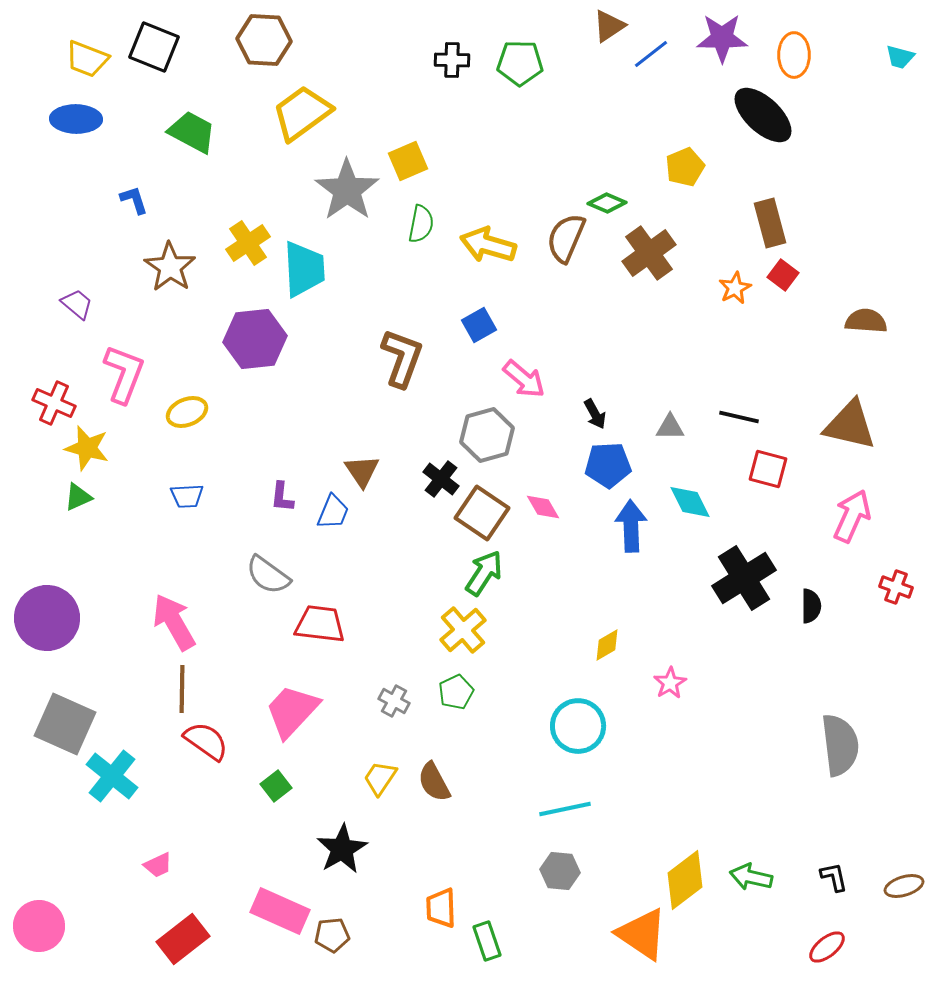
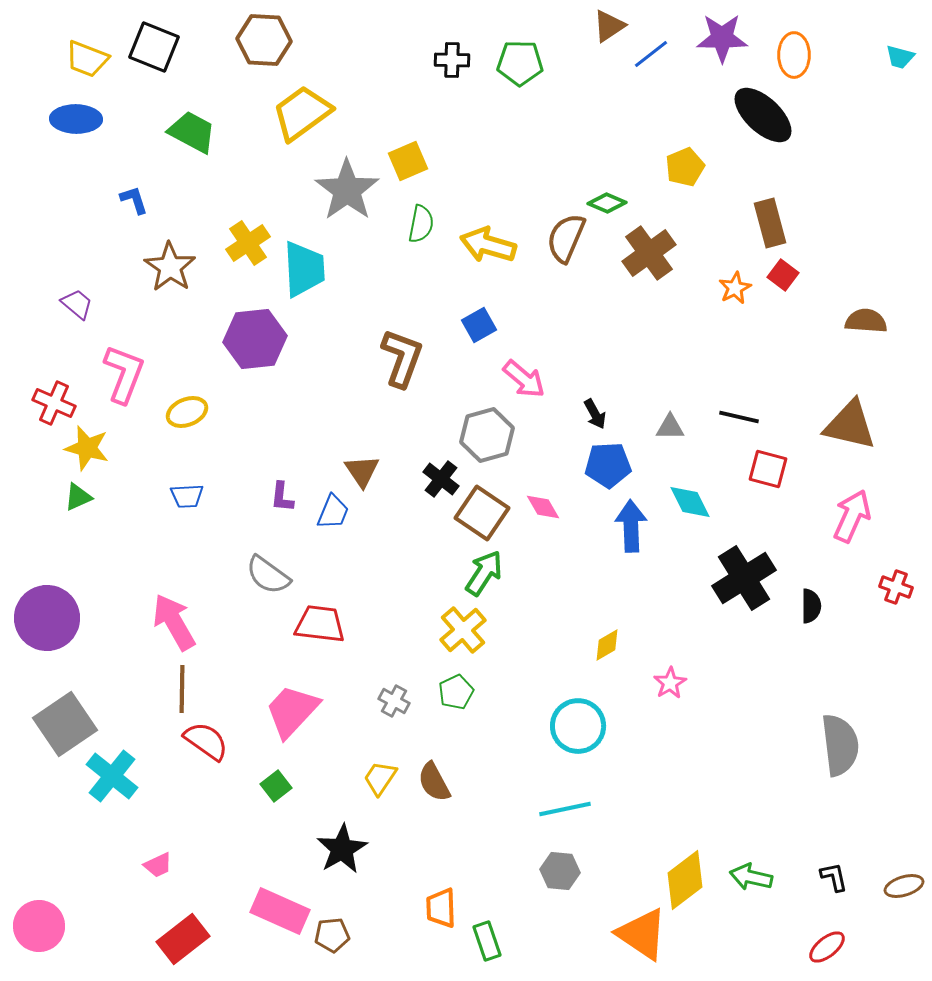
gray square at (65, 724): rotated 32 degrees clockwise
